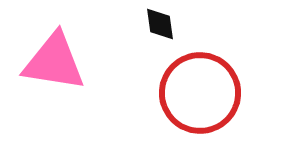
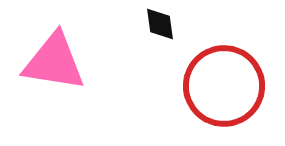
red circle: moved 24 px right, 7 px up
